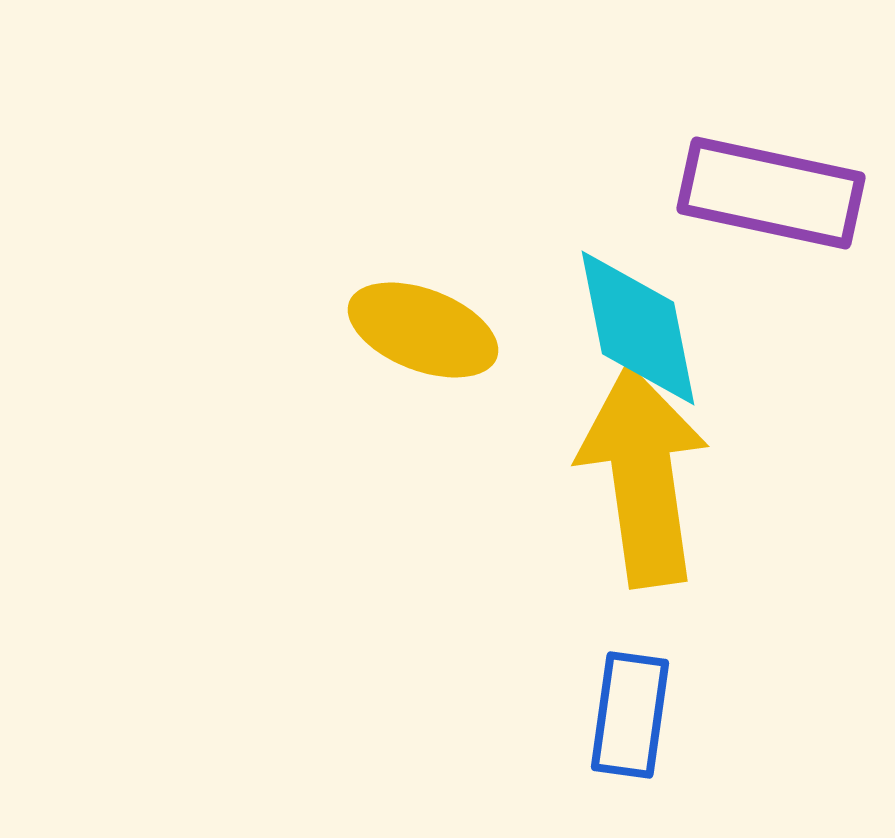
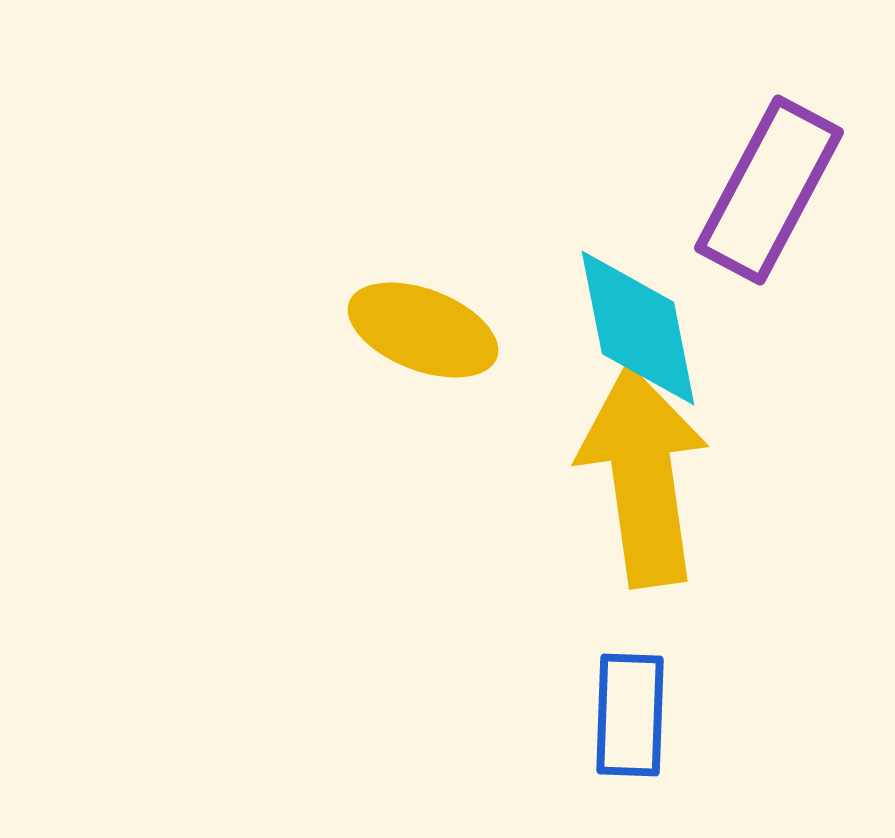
purple rectangle: moved 2 px left, 3 px up; rotated 74 degrees counterclockwise
blue rectangle: rotated 6 degrees counterclockwise
